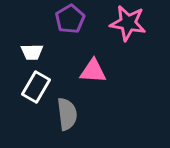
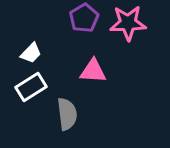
purple pentagon: moved 14 px right, 1 px up
pink star: rotated 12 degrees counterclockwise
white trapezoid: moved 1 px left, 1 px down; rotated 45 degrees counterclockwise
white rectangle: moved 5 px left; rotated 28 degrees clockwise
